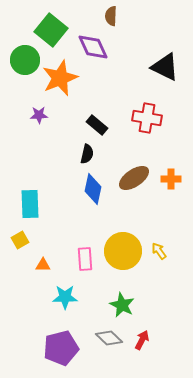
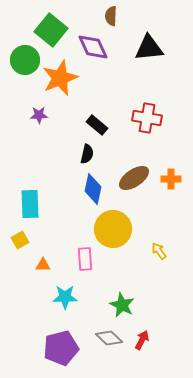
black triangle: moved 16 px left, 19 px up; rotated 32 degrees counterclockwise
yellow circle: moved 10 px left, 22 px up
